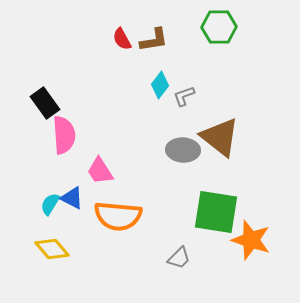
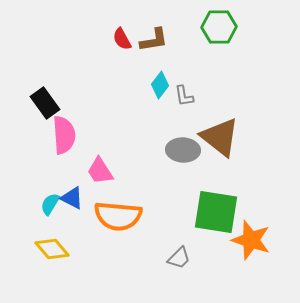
gray L-shape: rotated 80 degrees counterclockwise
